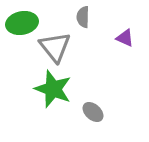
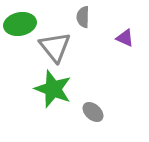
green ellipse: moved 2 px left, 1 px down
